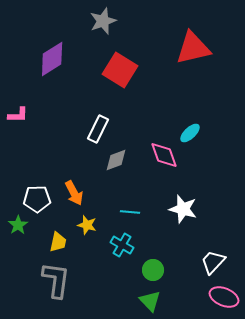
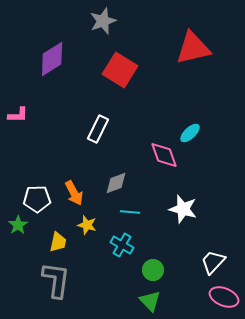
gray diamond: moved 23 px down
